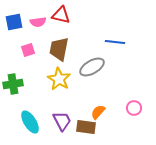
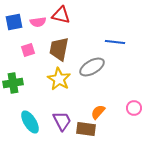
green cross: moved 1 px up
brown rectangle: moved 2 px down
